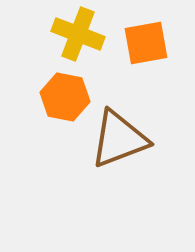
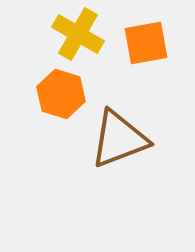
yellow cross: rotated 9 degrees clockwise
orange hexagon: moved 4 px left, 3 px up; rotated 6 degrees clockwise
